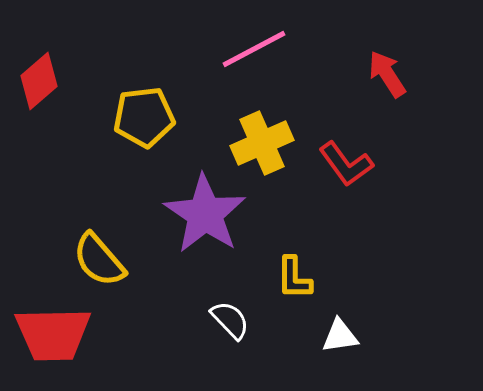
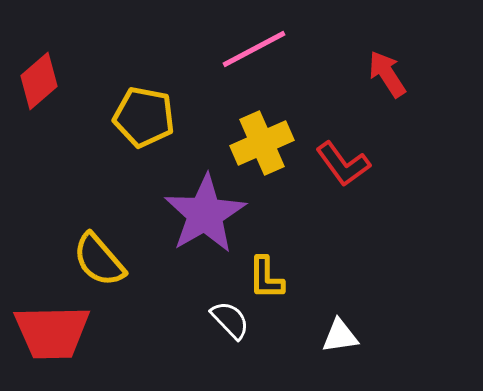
yellow pentagon: rotated 18 degrees clockwise
red L-shape: moved 3 px left
purple star: rotated 8 degrees clockwise
yellow L-shape: moved 28 px left
red trapezoid: moved 1 px left, 2 px up
